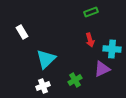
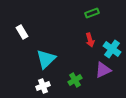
green rectangle: moved 1 px right, 1 px down
cyan cross: rotated 30 degrees clockwise
purple triangle: moved 1 px right, 1 px down
